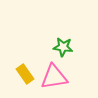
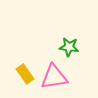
green star: moved 6 px right
